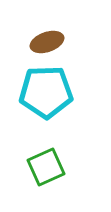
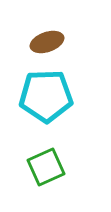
cyan pentagon: moved 4 px down
